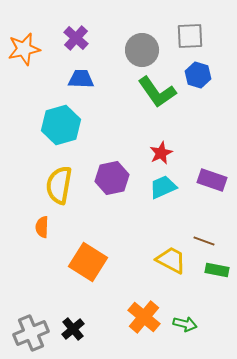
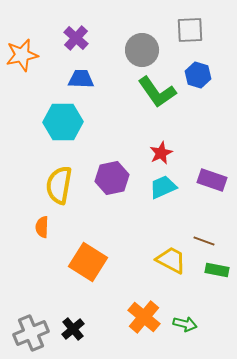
gray square: moved 6 px up
orange star: moved 2 px left, 6 px down
cyan hexagon: moved 2 px right, 3 px up; rotated 15 degrees clockwise
